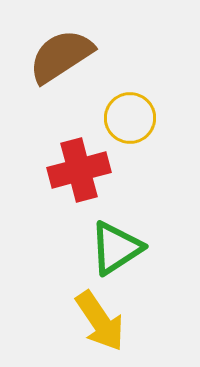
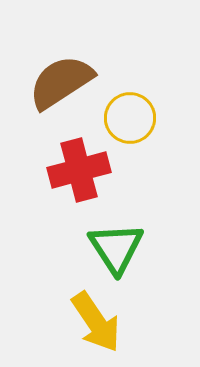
brown semicircle: moved 26 px down
green triangle: rotated 30 degrees counterclockwise
yellow arrow: moved 4 px left, 1 px down
